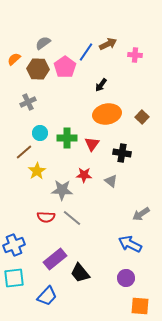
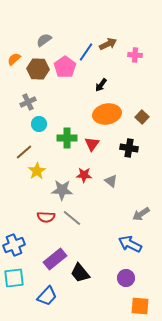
gray semicircle: moved 1 px right, 3 px up
cyan circle: moved 1 px left, 9 px up
black cross: moved 7 px right, 5 px up
